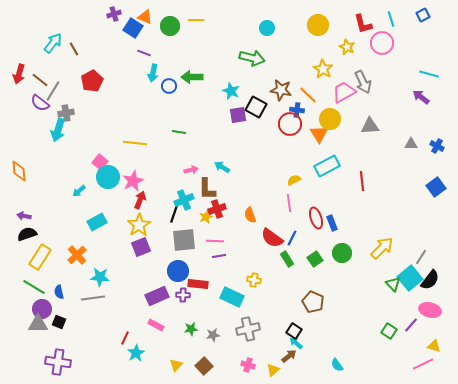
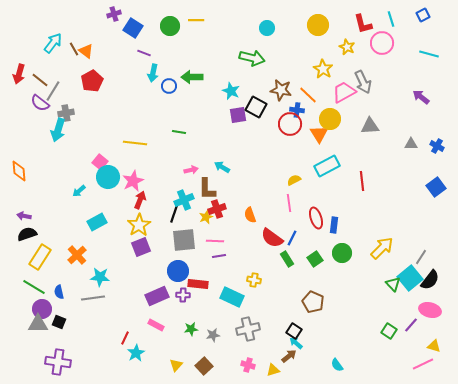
orange triangle at (145, 17): moved 59 px left, 34 px down; rotated 14 degrees clockwise
cyan line at (429, 74): moved 20 px up
blue rectangle at (332, 223): moved 2 px right, 2 px down; rotated 28 degrees clockwise
yellow triangle at (273, 370): rotated 24 degrees clockwise
